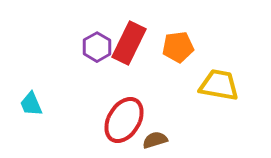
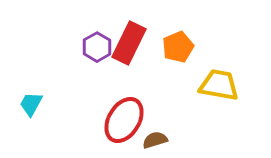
orange pentagon: rotated 16 degrees counterclockwise
cyan trapezoid: rotated 52 degrees clockwise
